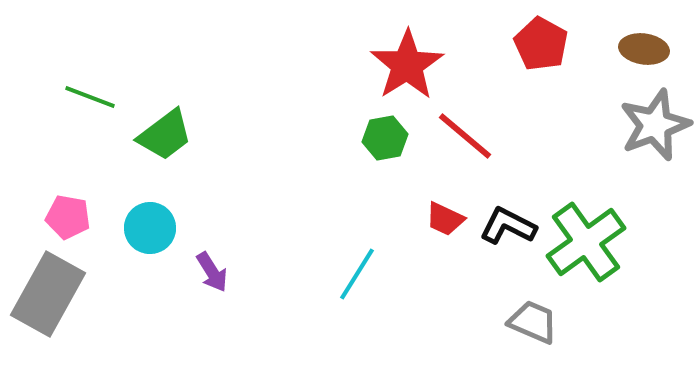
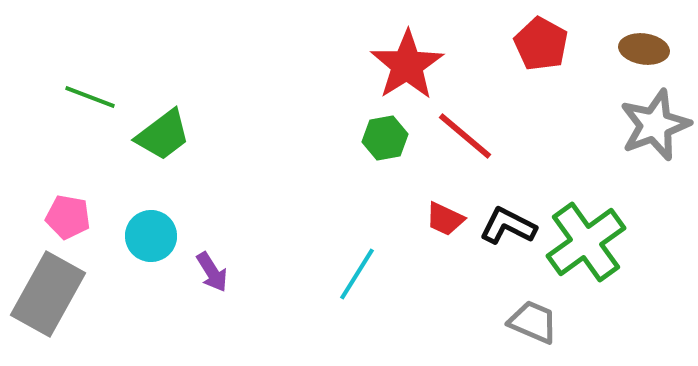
green trapezoid: moved 2 px left
cyan circle: moved 1 px right, 8 px down
